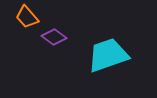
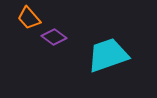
orange trapezoid: moved 2 px right, 1 px down
